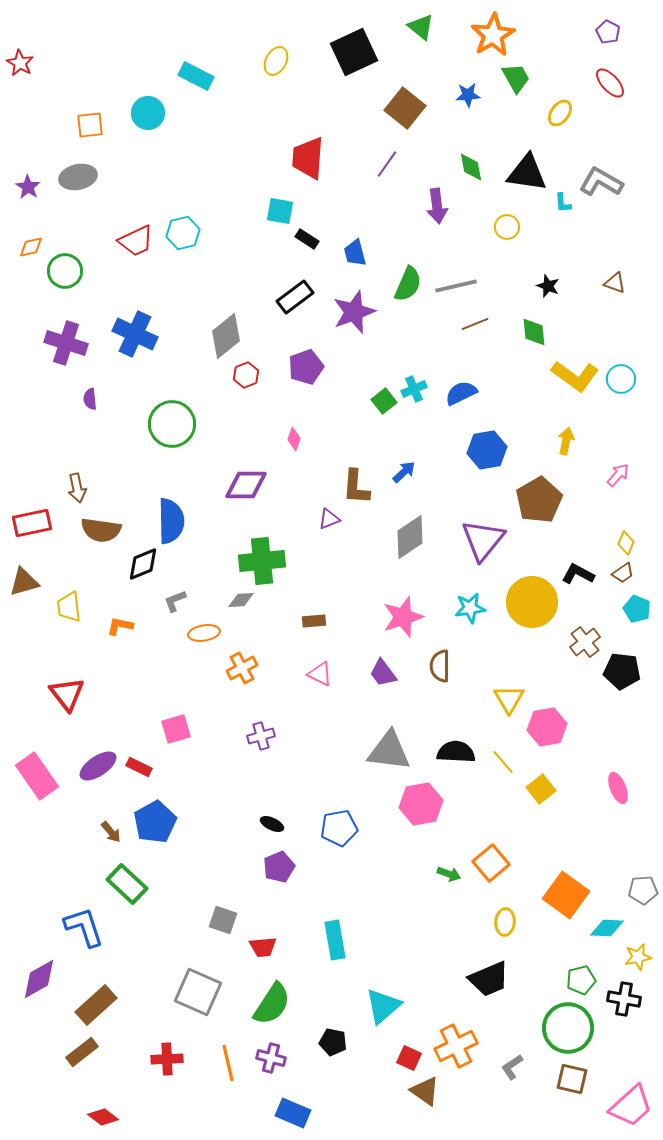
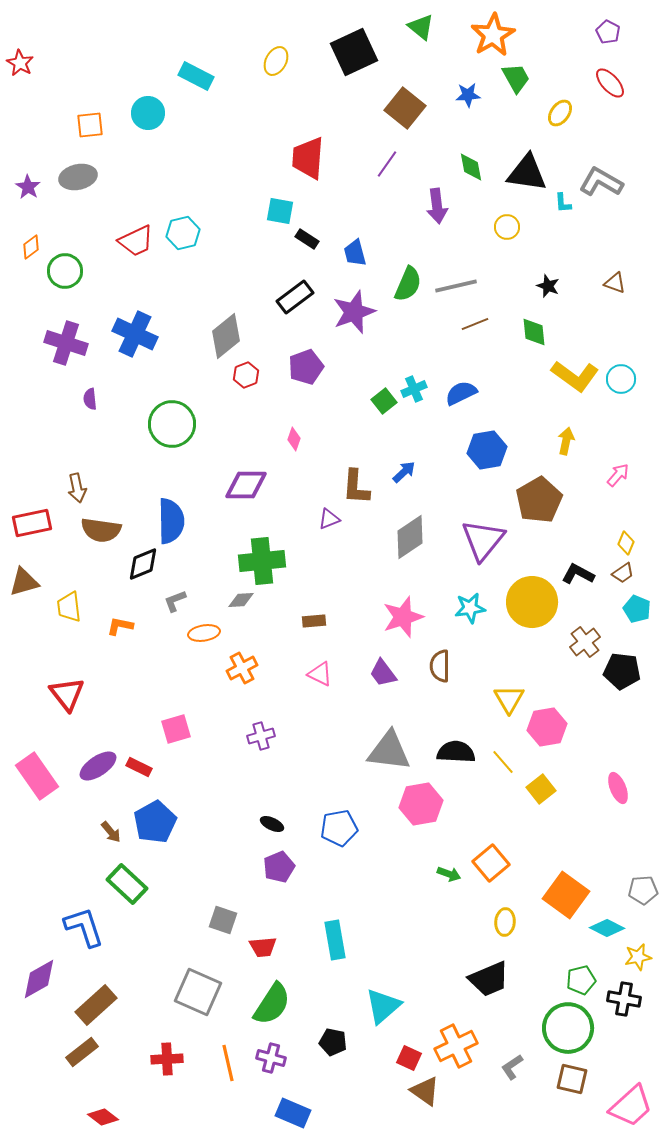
orange diamond at (31, 247): rotated 25 degrees counterclockwise
cyan diamond at (607, 928): rotated 24 degrees clockwise
